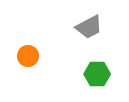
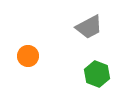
green hexagon: rotated 20 degrees clockwise
